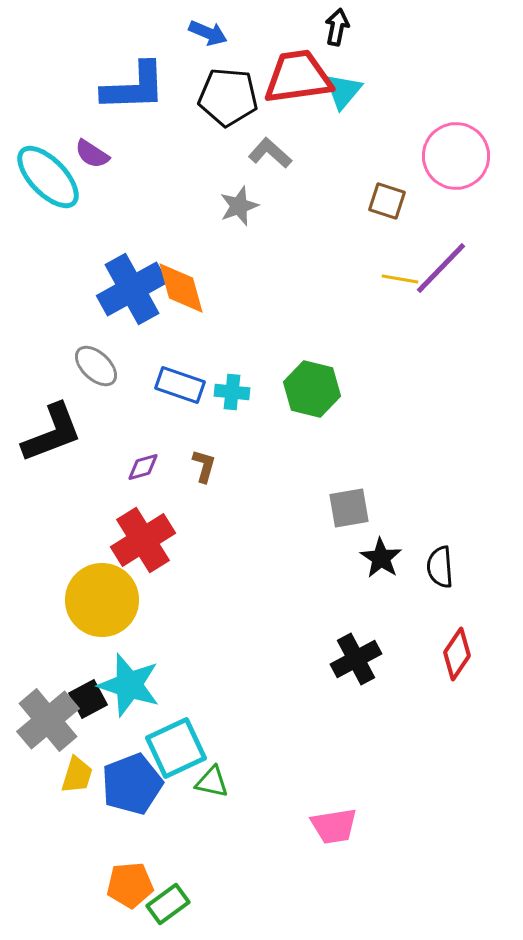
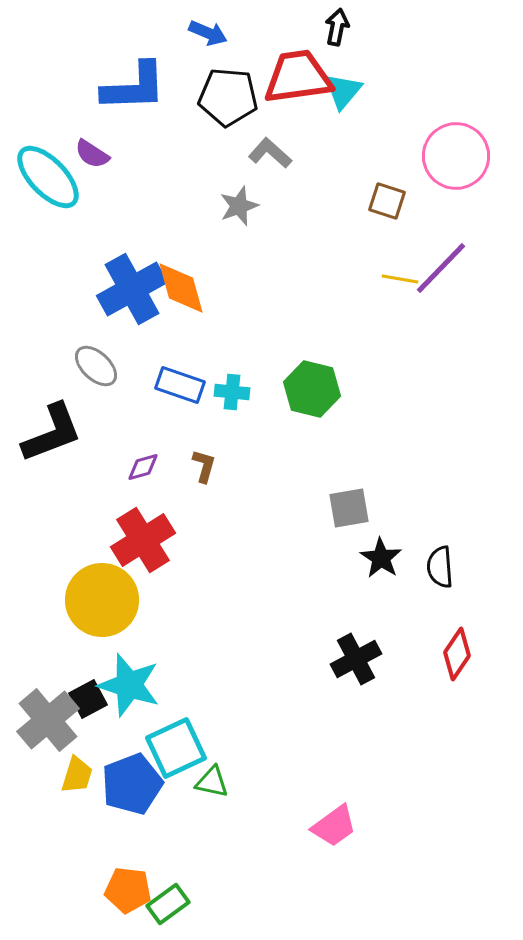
pink trapezoid: rotated 27 degrees counterclockwise
orange pentagon: moved 2 px left, 5 px down; rotated 12 degrees clockwise
